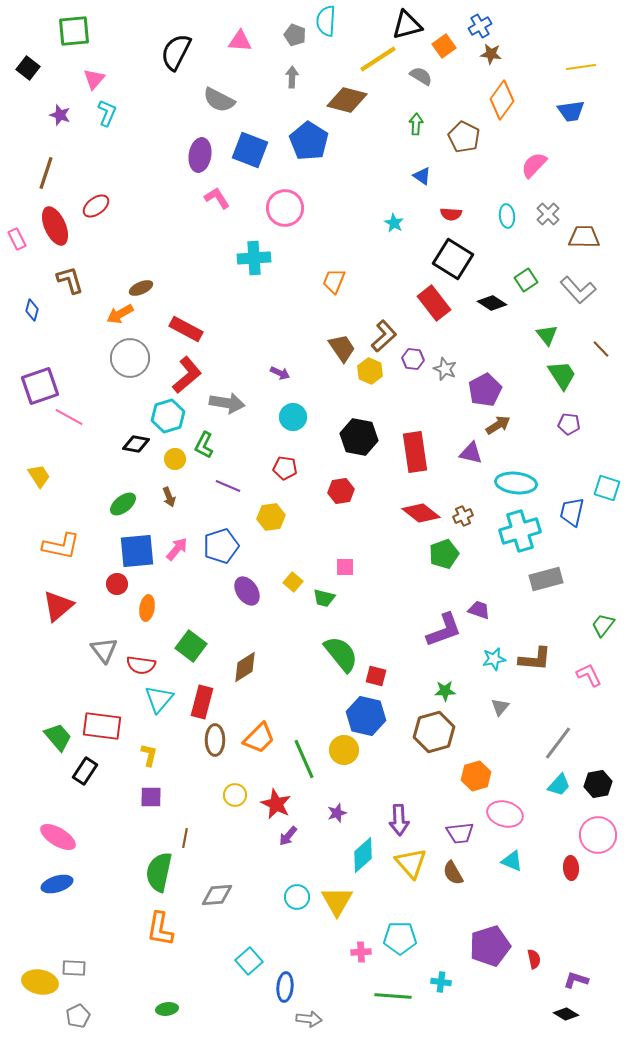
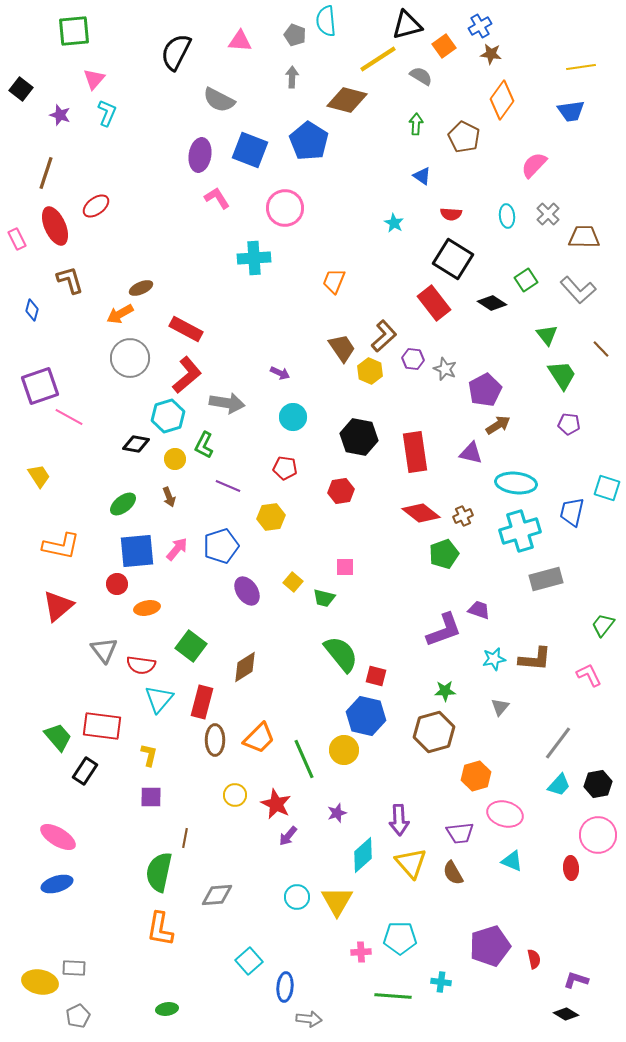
cyan semicircle at (326, 21): rotated 8 degrees counterclockwise
black square at (28, 68): moved 7 px left, 21 px down
orange ellipse at (147, 608): rotated 70 degrees clockwise
